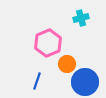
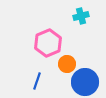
cyan cross: moved 2 px up
